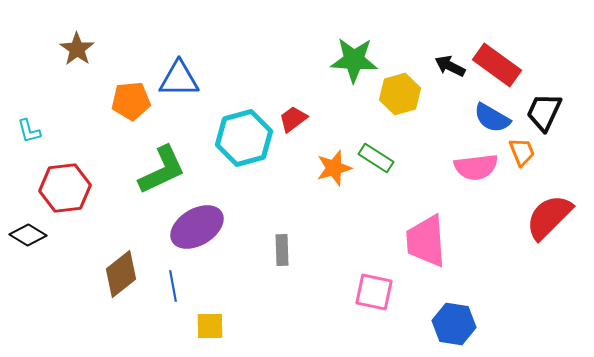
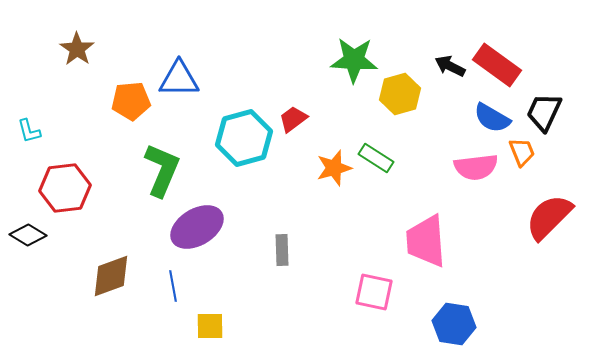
green L-shape: rotated 42 degrees counterclockwise
brown diamond: moved 10 px left, 2 px down; rotated 18 degrees clockwise
